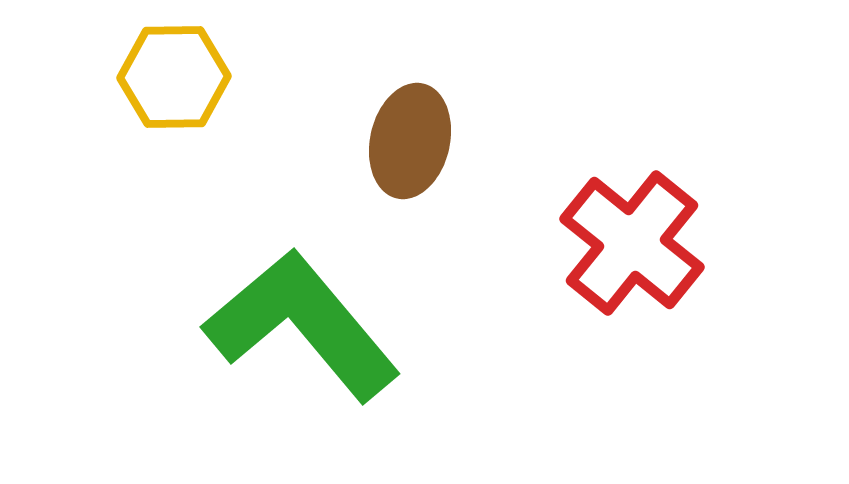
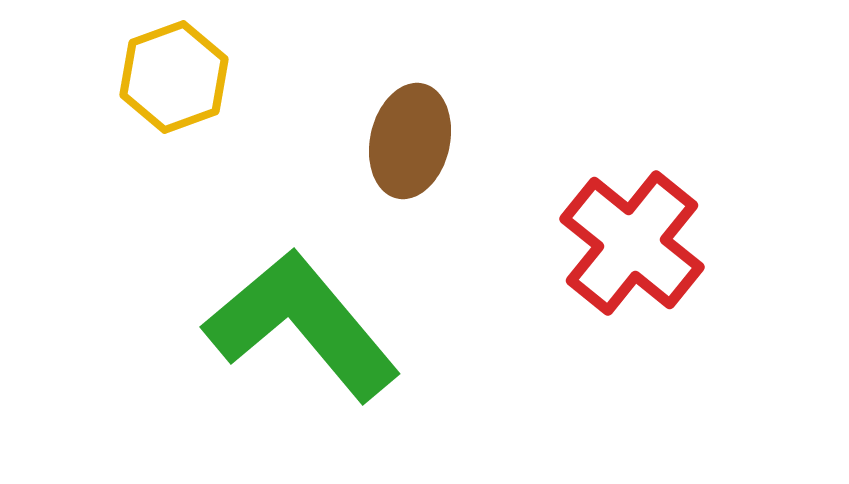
yellow hexagon: rotated 19 degrees counterclockwise
